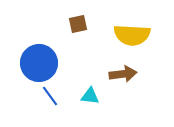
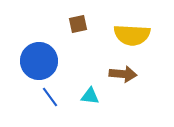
blue circle: moved 2 px up
brown arrow: rotated 12 degrees clockwise
blue line: moved 1 px down
